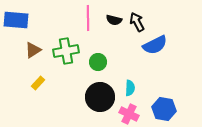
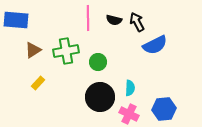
blue hexagon: rotated 15 degrees counterclockwise
